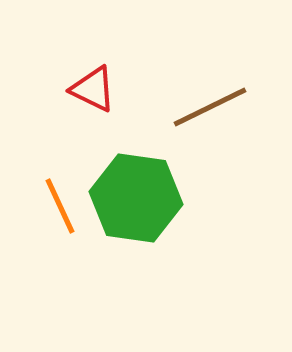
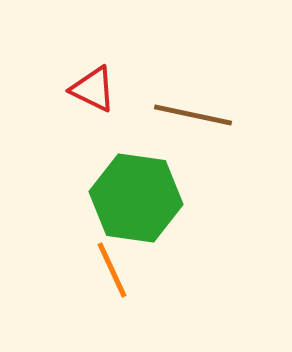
brown line: moved 17 px left, 8 px down; rotated 38 degrees clockwise
orange line: moved 52 px right, 64 px down
